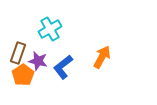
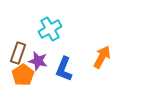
blue L-shape: moved 1 px right, 2 px down; rotated 30 degrees counterclockwise
